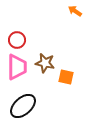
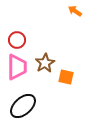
brown star: rotated 30 degrees clockwise
